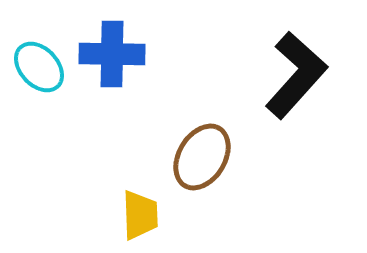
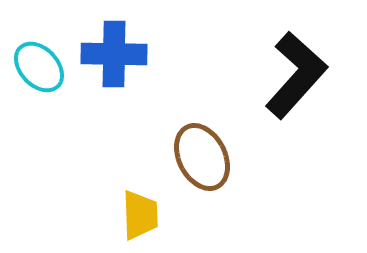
blue cross: moved 2 px right
brown ellipse: rotated 58 degrees counterclockwise
